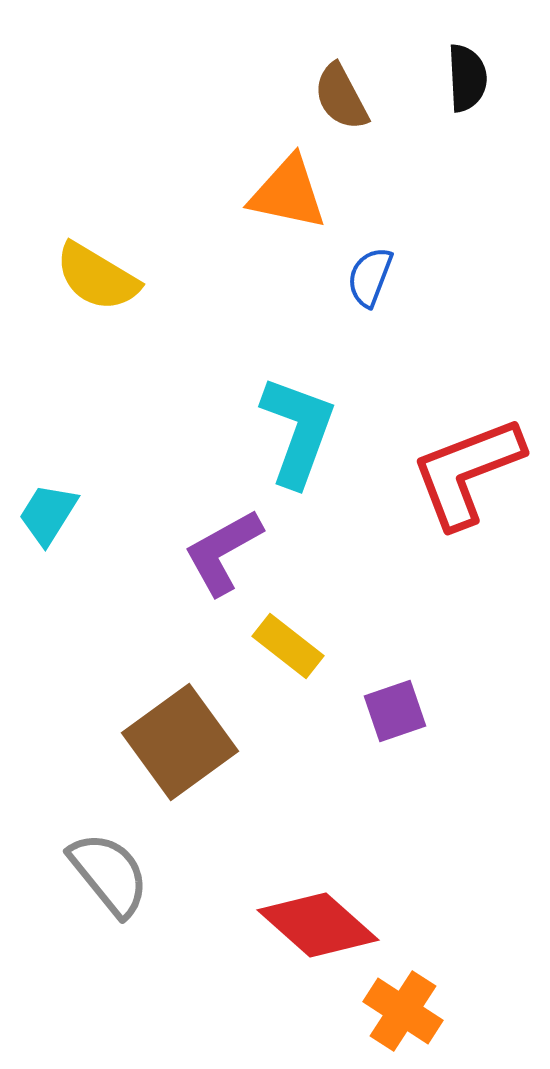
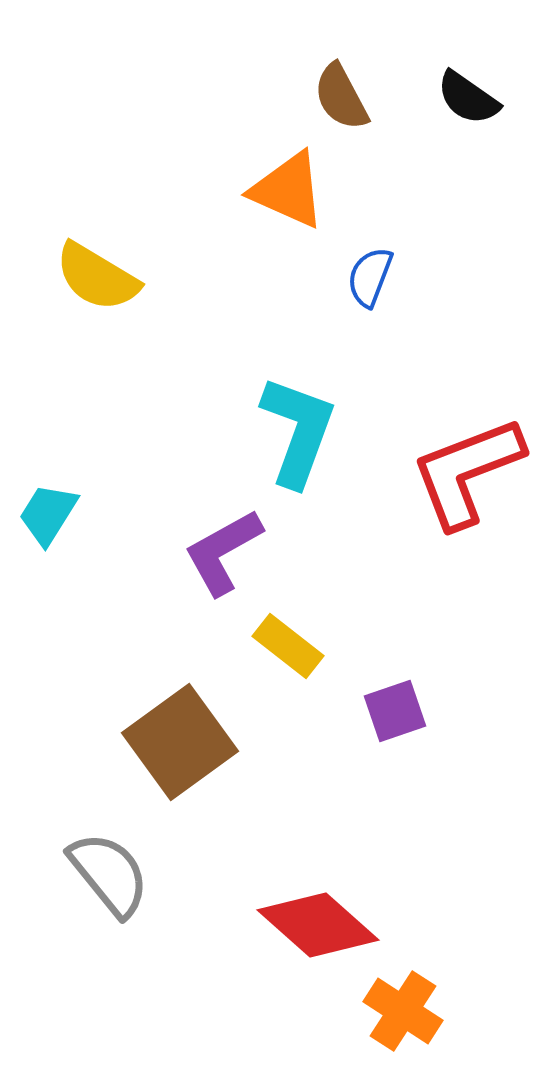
black semicircle: moved 1 px right, 20 px down; rotated 128 degrees clockwise
orange triangle: moved 3 px up; rotated 12 degrees clockwise
